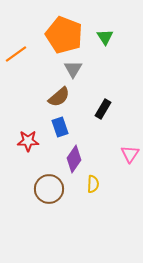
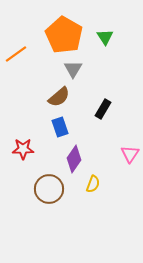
orange pentagon: rotated 9 degrees clockwise
red star: moved 5 px left, 8 px down
yellow semicircle: rotated 18 degrees clockwise
